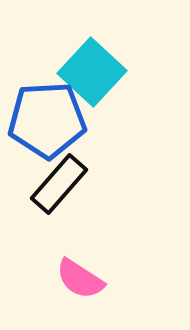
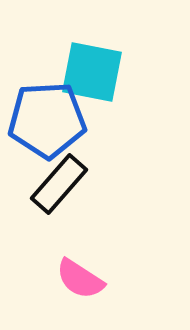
cyan square: rotated 32 degrees counterclockwise
